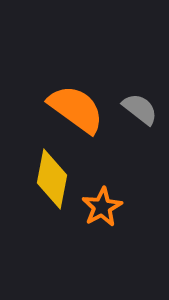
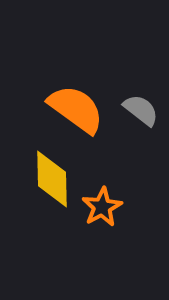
gray semicircle: moved 1 px right, 1 px down
yellow diamond: rotated 12 degrees counterclockwise
